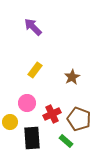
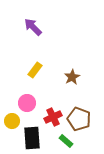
red cross: moved 1 px right, 3 px down
yellow circle: moved 2 px right, 1 px up
